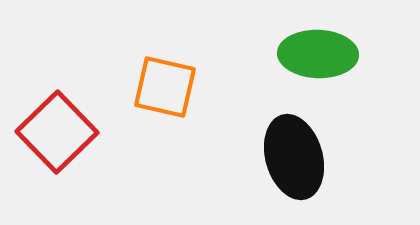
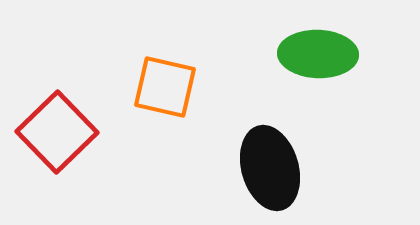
black ellipse: moved 24 px left, 11 px down
